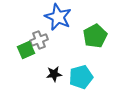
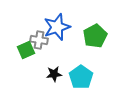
blue star: moved 1 px left, 10 px down; rotated 28 degrees clockwise
gray cross: rotated 30 degrees clockwise
cyan pentagon: rotated 20 degrees counterclockwise
